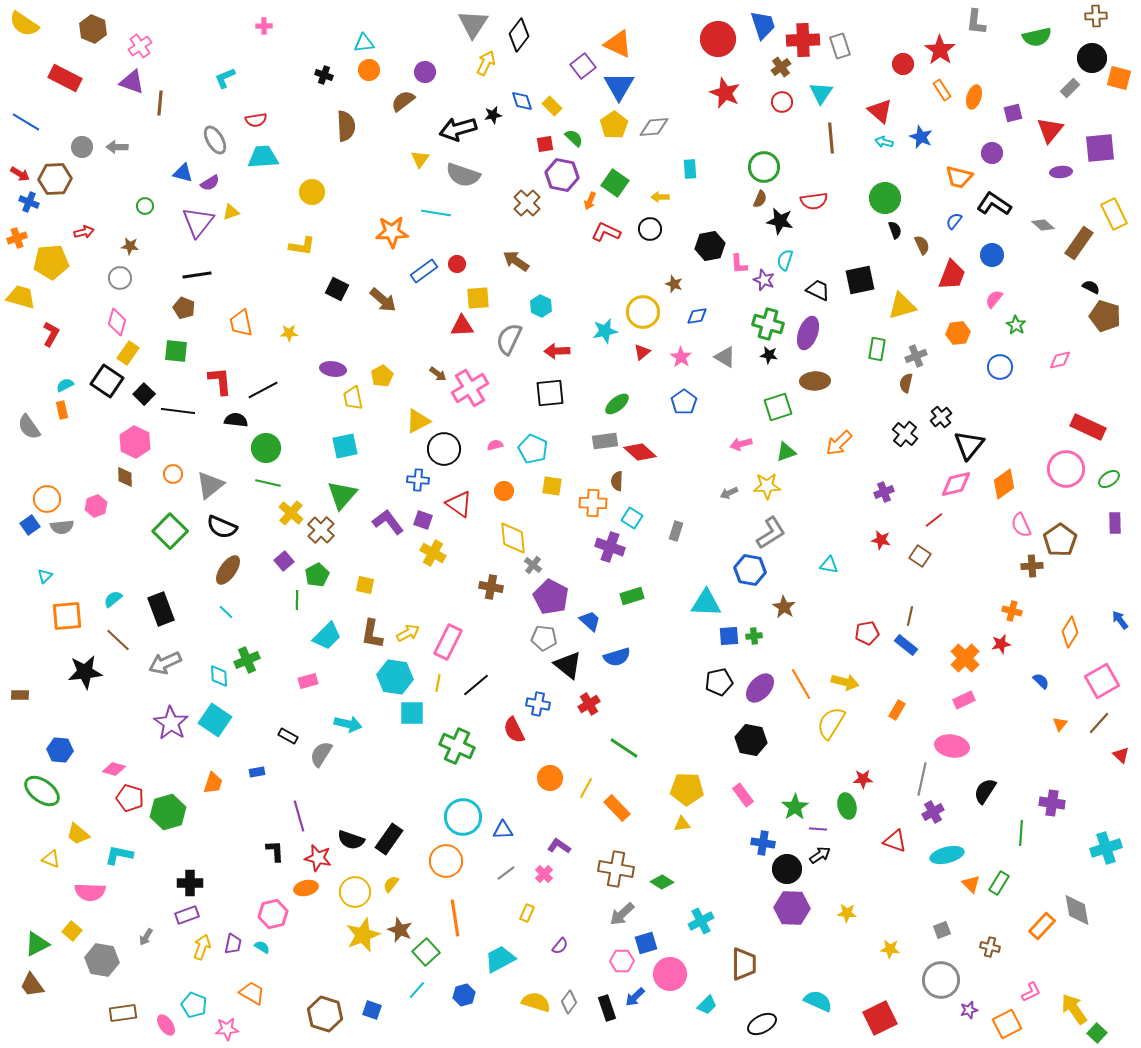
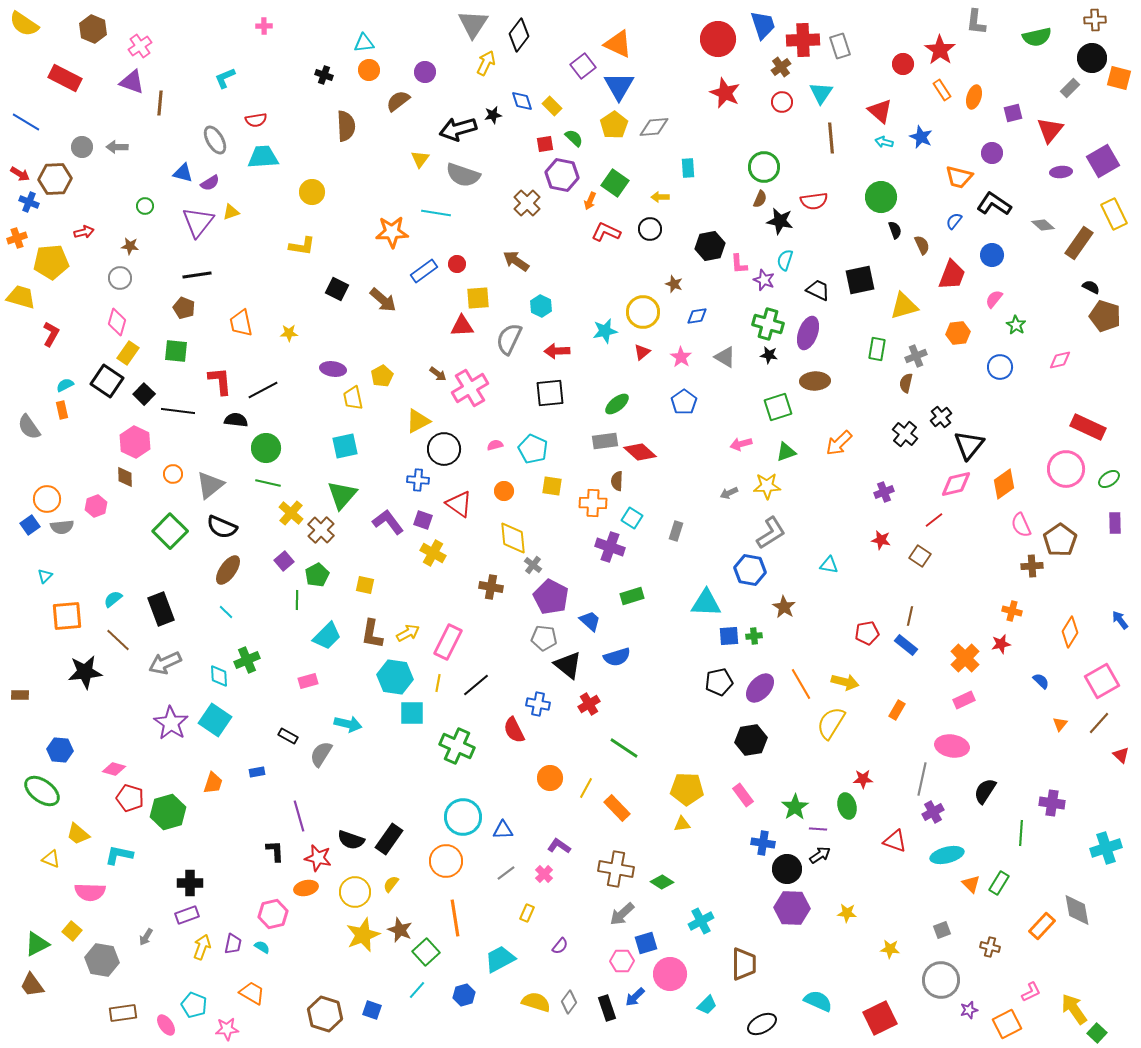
brown cross at (1096, 16): moved 1 px left, 4 px down
brown semicircle at (403, 101): moved 5 px left
purple square at (1100, 148): moved 3 px right, 13 px down; rotated 24 degrees counterclockwise
cyan rectangle at (690, 169): moved 2 px left, 1 px up
green circle at (885, 198): moved 4 px left, 1 px up
yellow triangle at (902, 306): moved 2 px right
black hexagon at (751, 740): rotated 20 degrees counterclockwise
